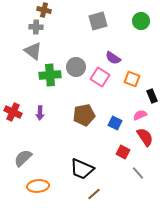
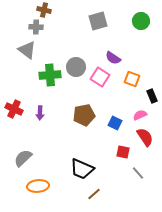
gray triangle: moved 6 px left, 1 px up
red cross: moved 1 px right, 3 px up
red square: rotated 16 degrees counterclockwise
